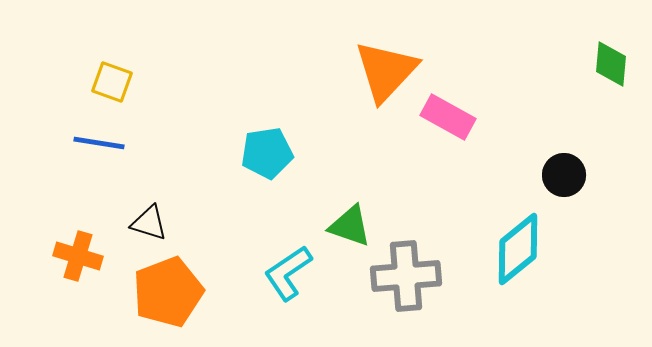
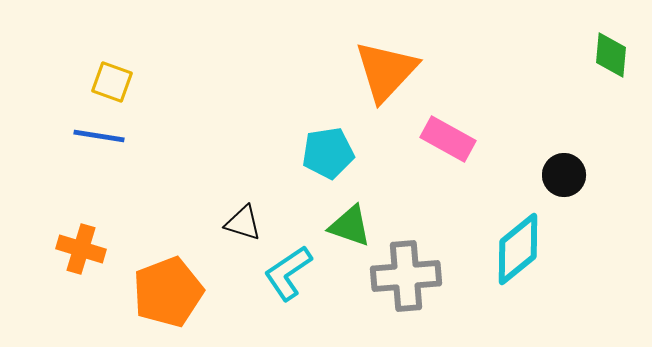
green diamond: moved 9 px up
pink rectangle: moved 22 px down
blue line: moved 7 px up
cyan pentagon: moved 61 px right
black triangle: moved 94 px right
orange cross: moved 3 px right, 7 px up
